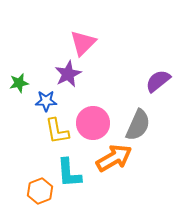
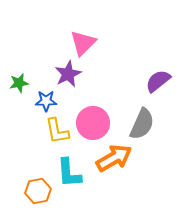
gray semicircle: moved 4 px right, 1 px up
orange hexagon: moved 2 px left; rotated 10 degrees clockwise
